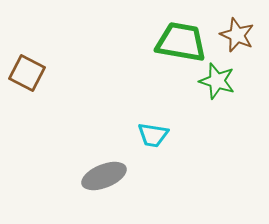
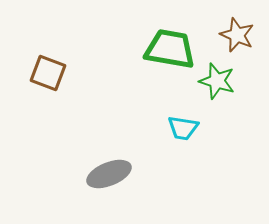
green trapezoid: moved 11 px left, 7 px down
brown square: moved 21 px right; rotated 6 degrees counterclockwise
cyan trapezoid: moved 30 px right, 7 px up
gray ellipse: moved 5 px right, 2 px up
